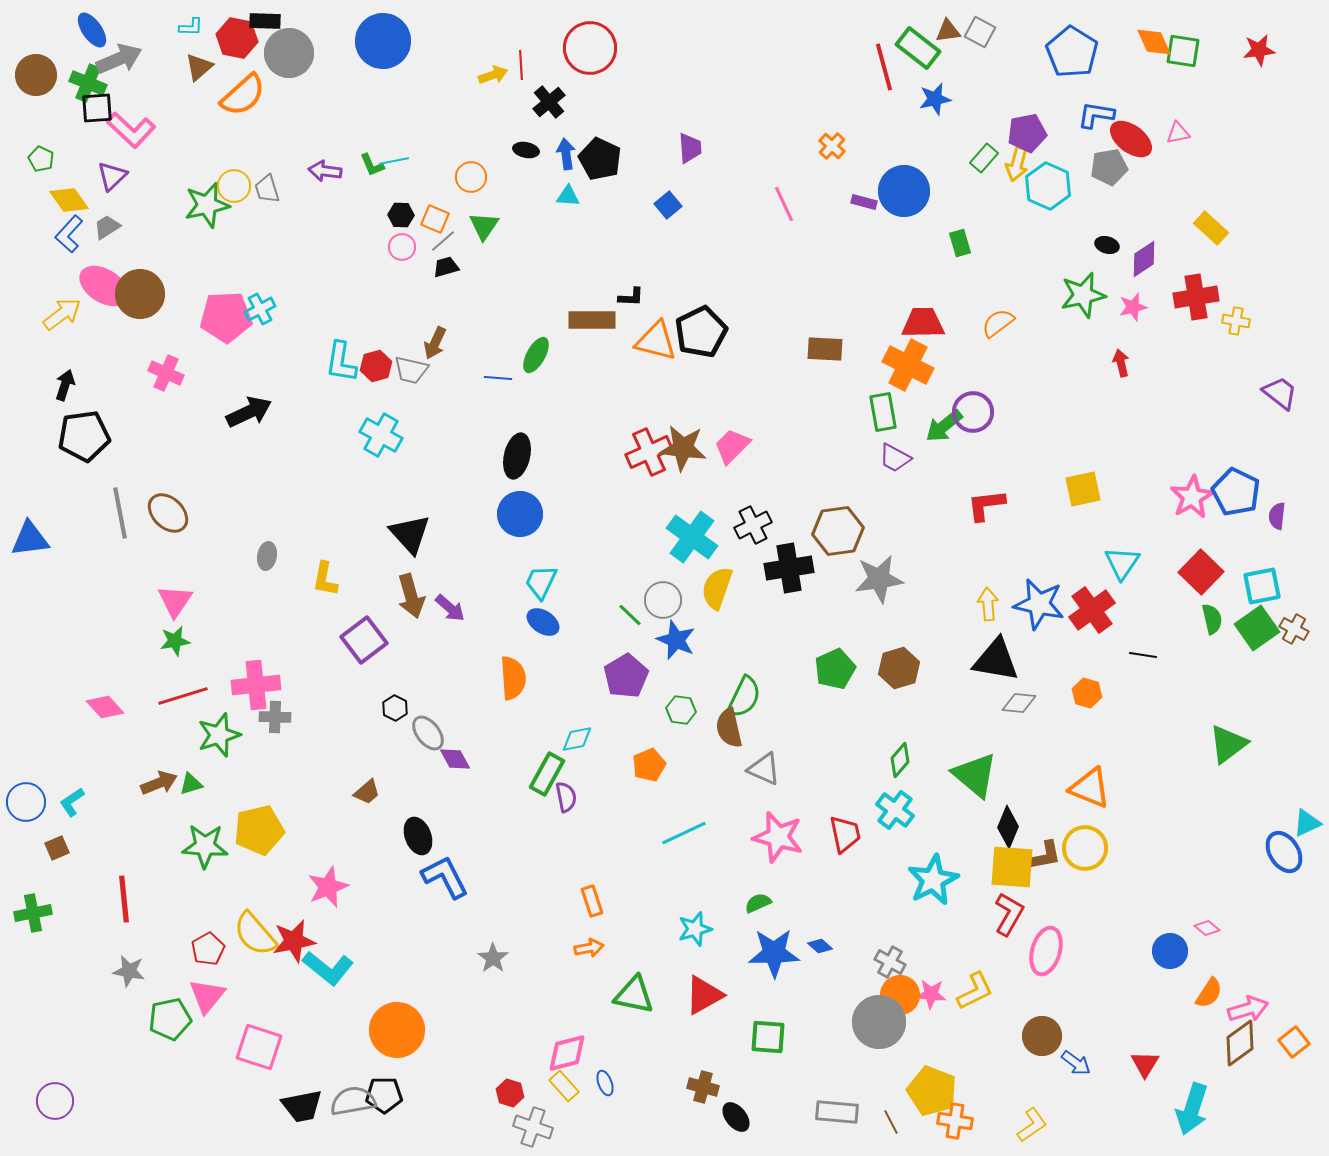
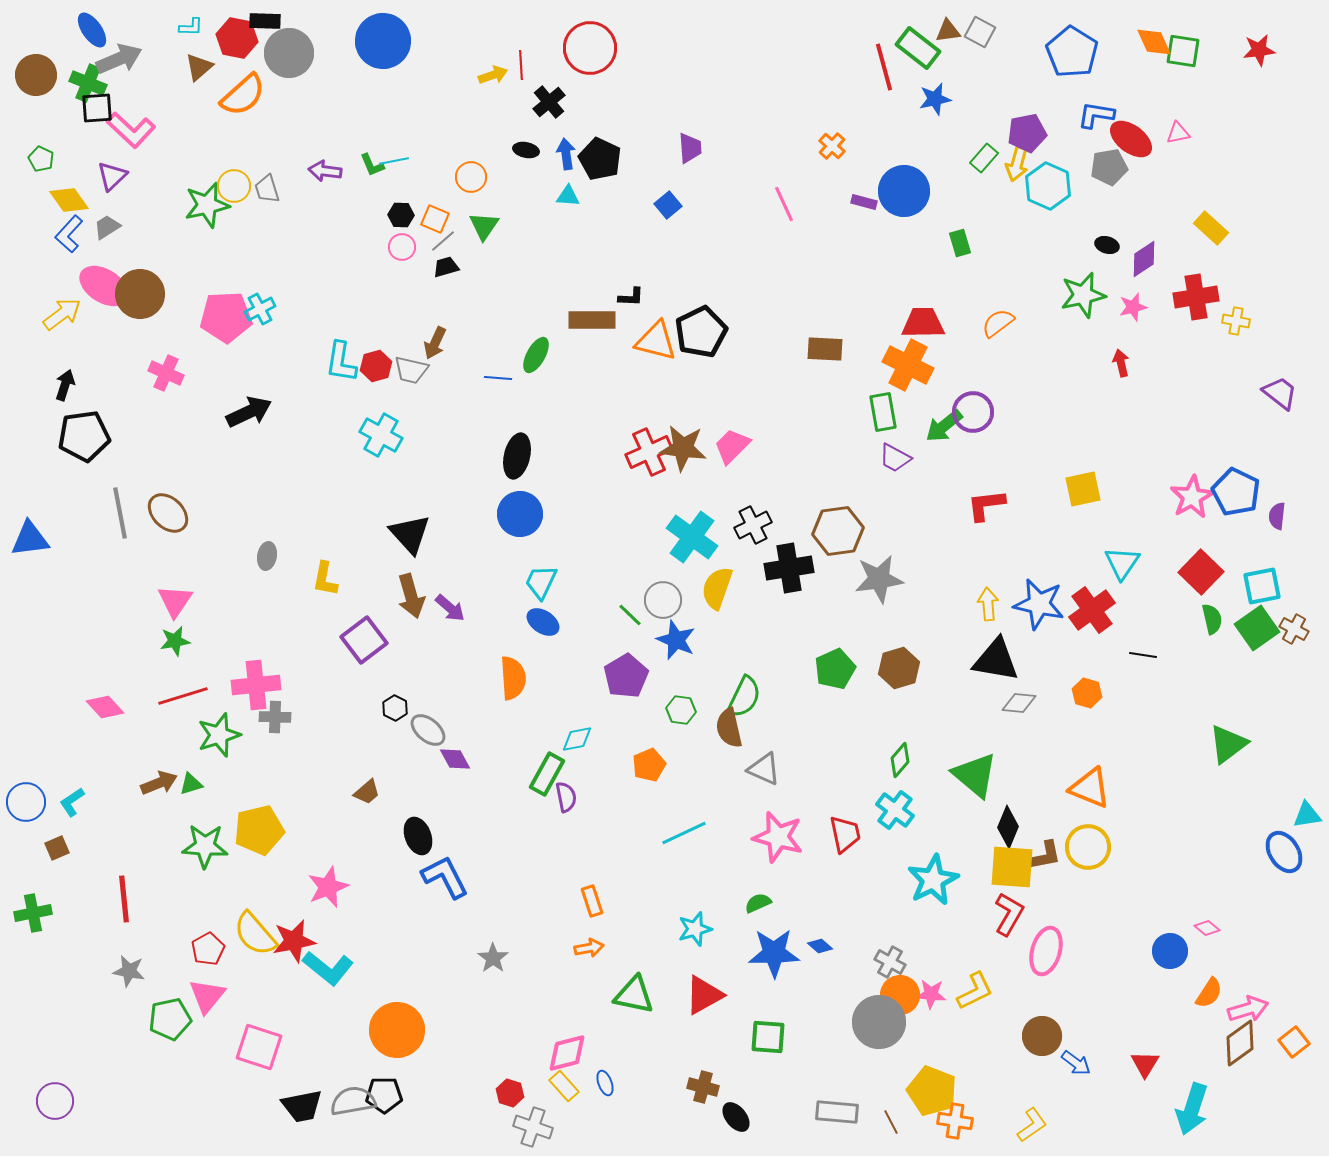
gray ellipse at (428, 733): moved 3 px up; rotated 12 degrees counterclockwise
cyan triangle at (1307, 823): moved 8 px up; rotated 16 degrees clockwise
yellow circle at (1085, 848): moved 3 px right, 1 px up
